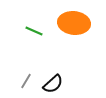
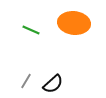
green line: moved 3 px left, 1 px up
